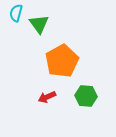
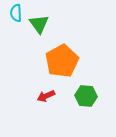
cyan semicircle: rotated 18 degrees counterclockwise
red arrow: moved 1 px left, 1 px up
